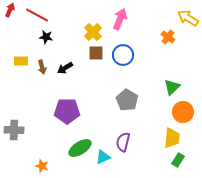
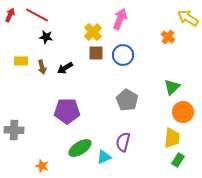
red arrow: moved 5 px down
cyan triangle: moved 1 px right
